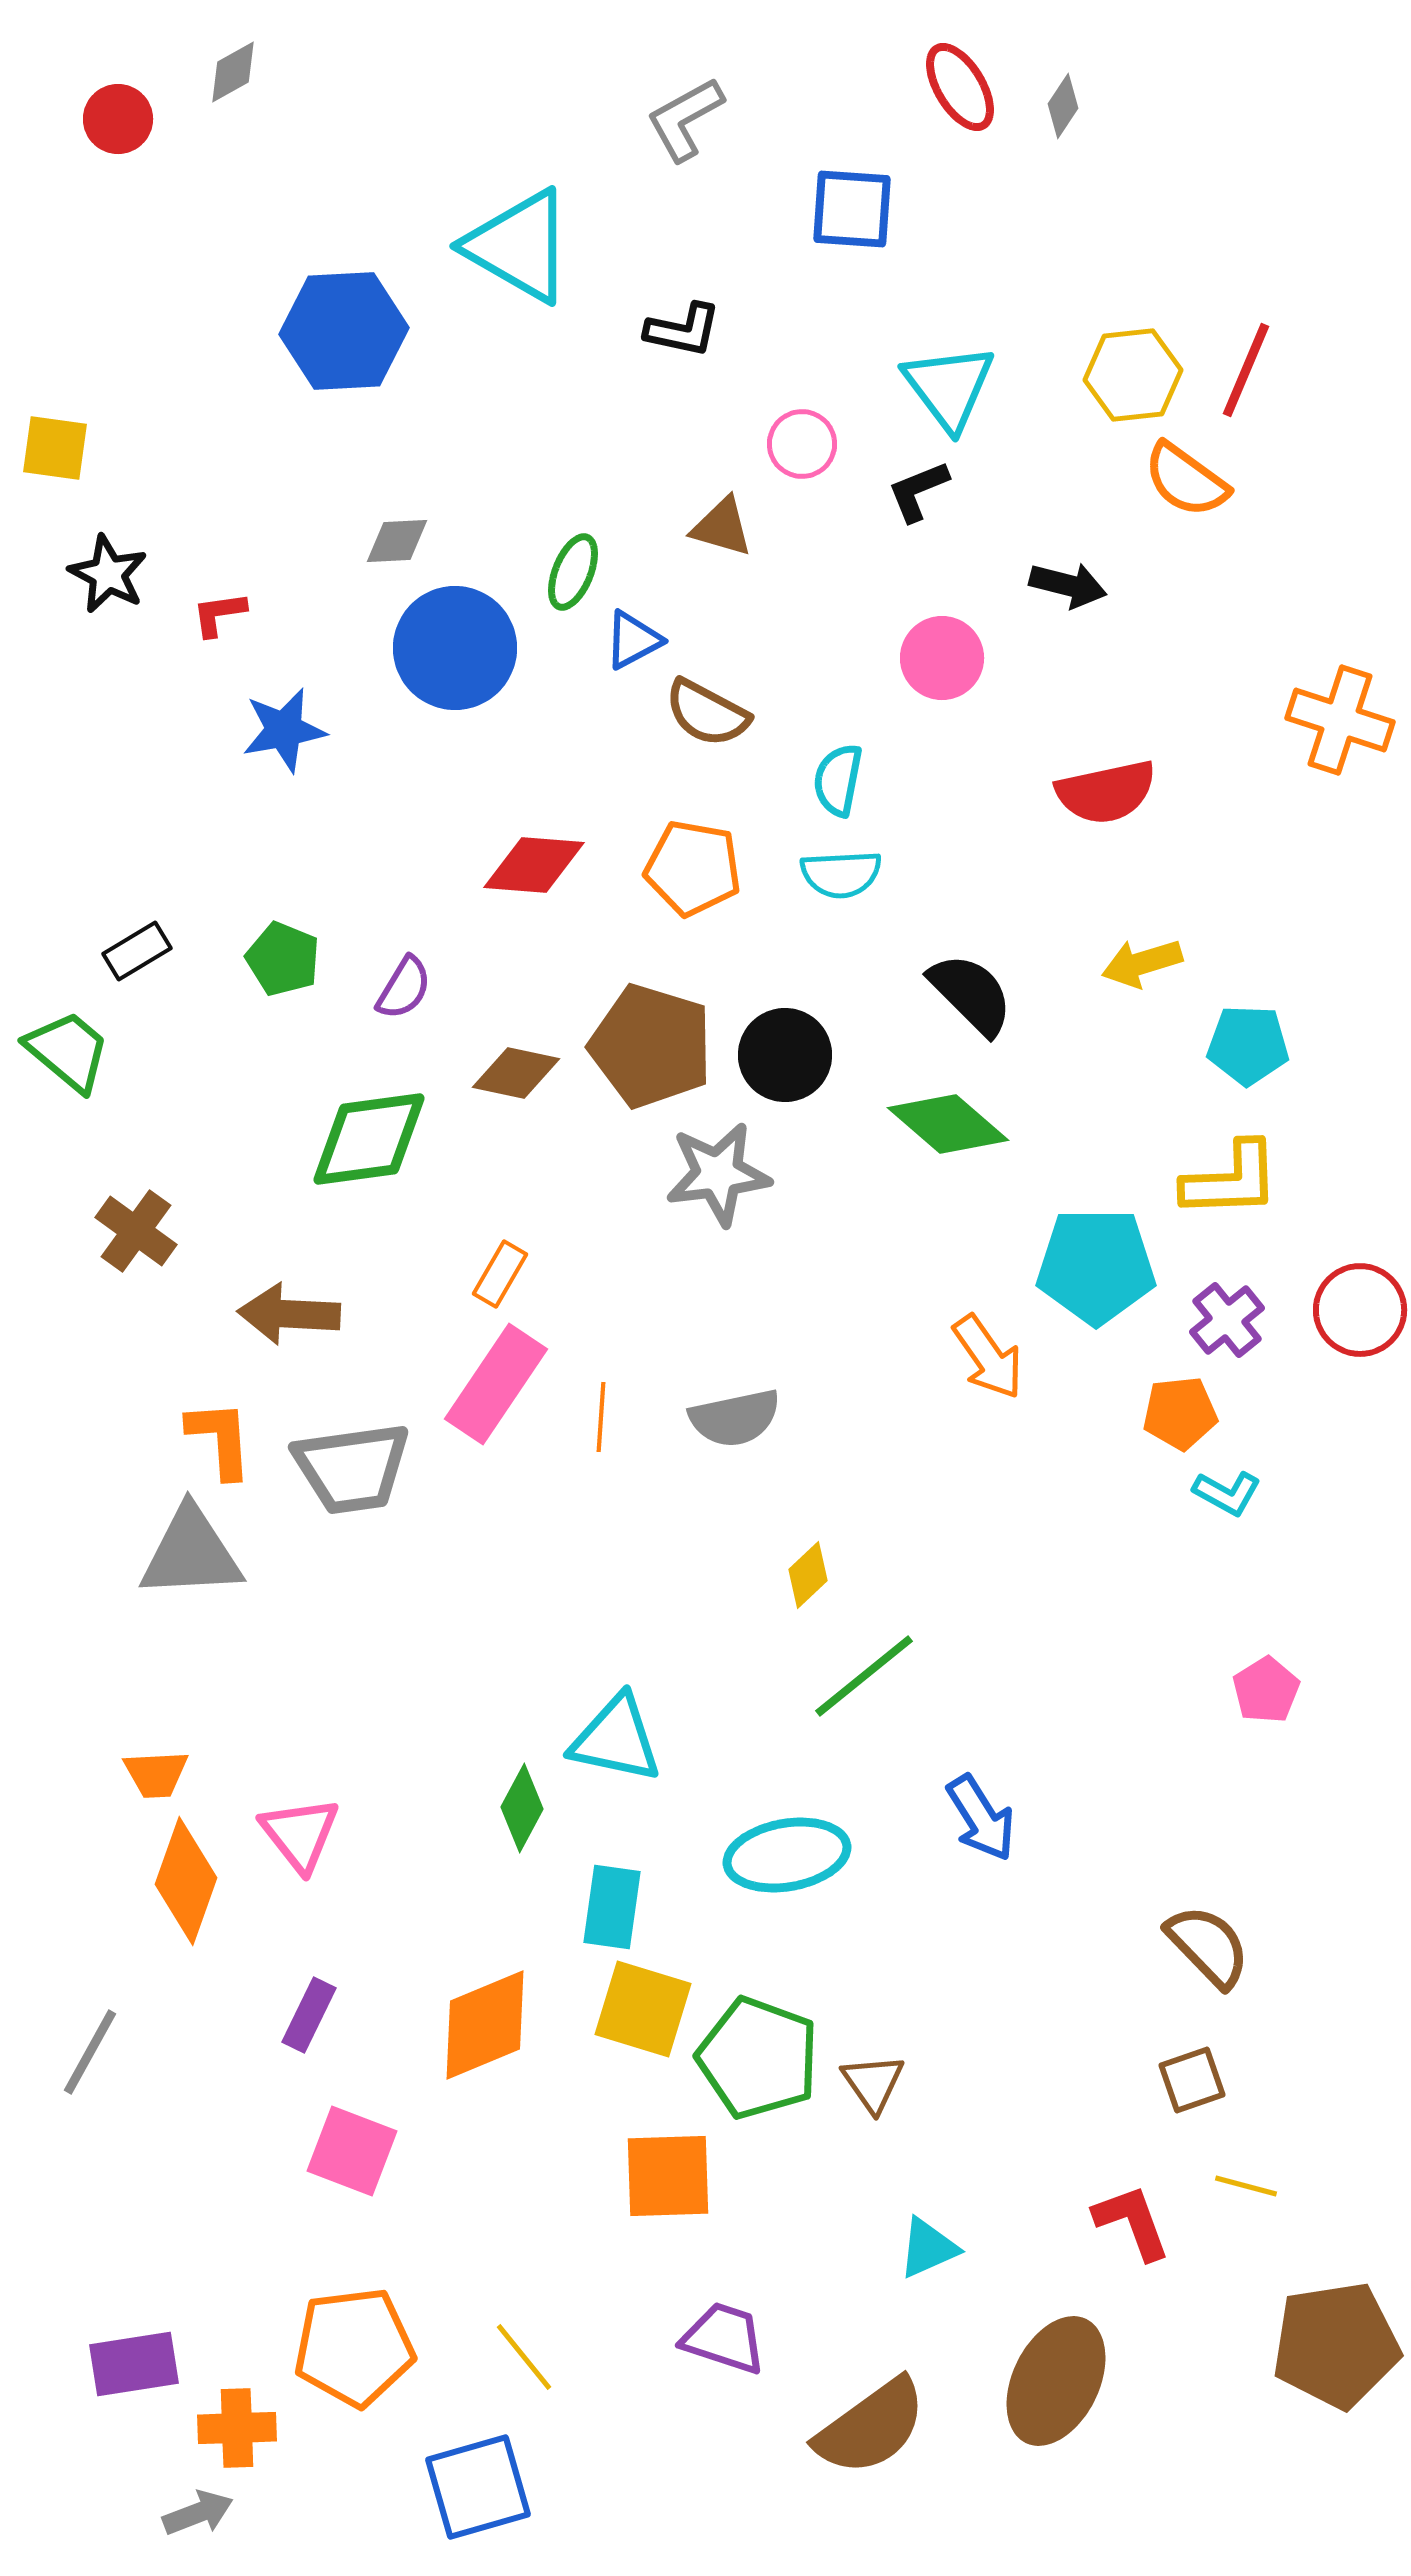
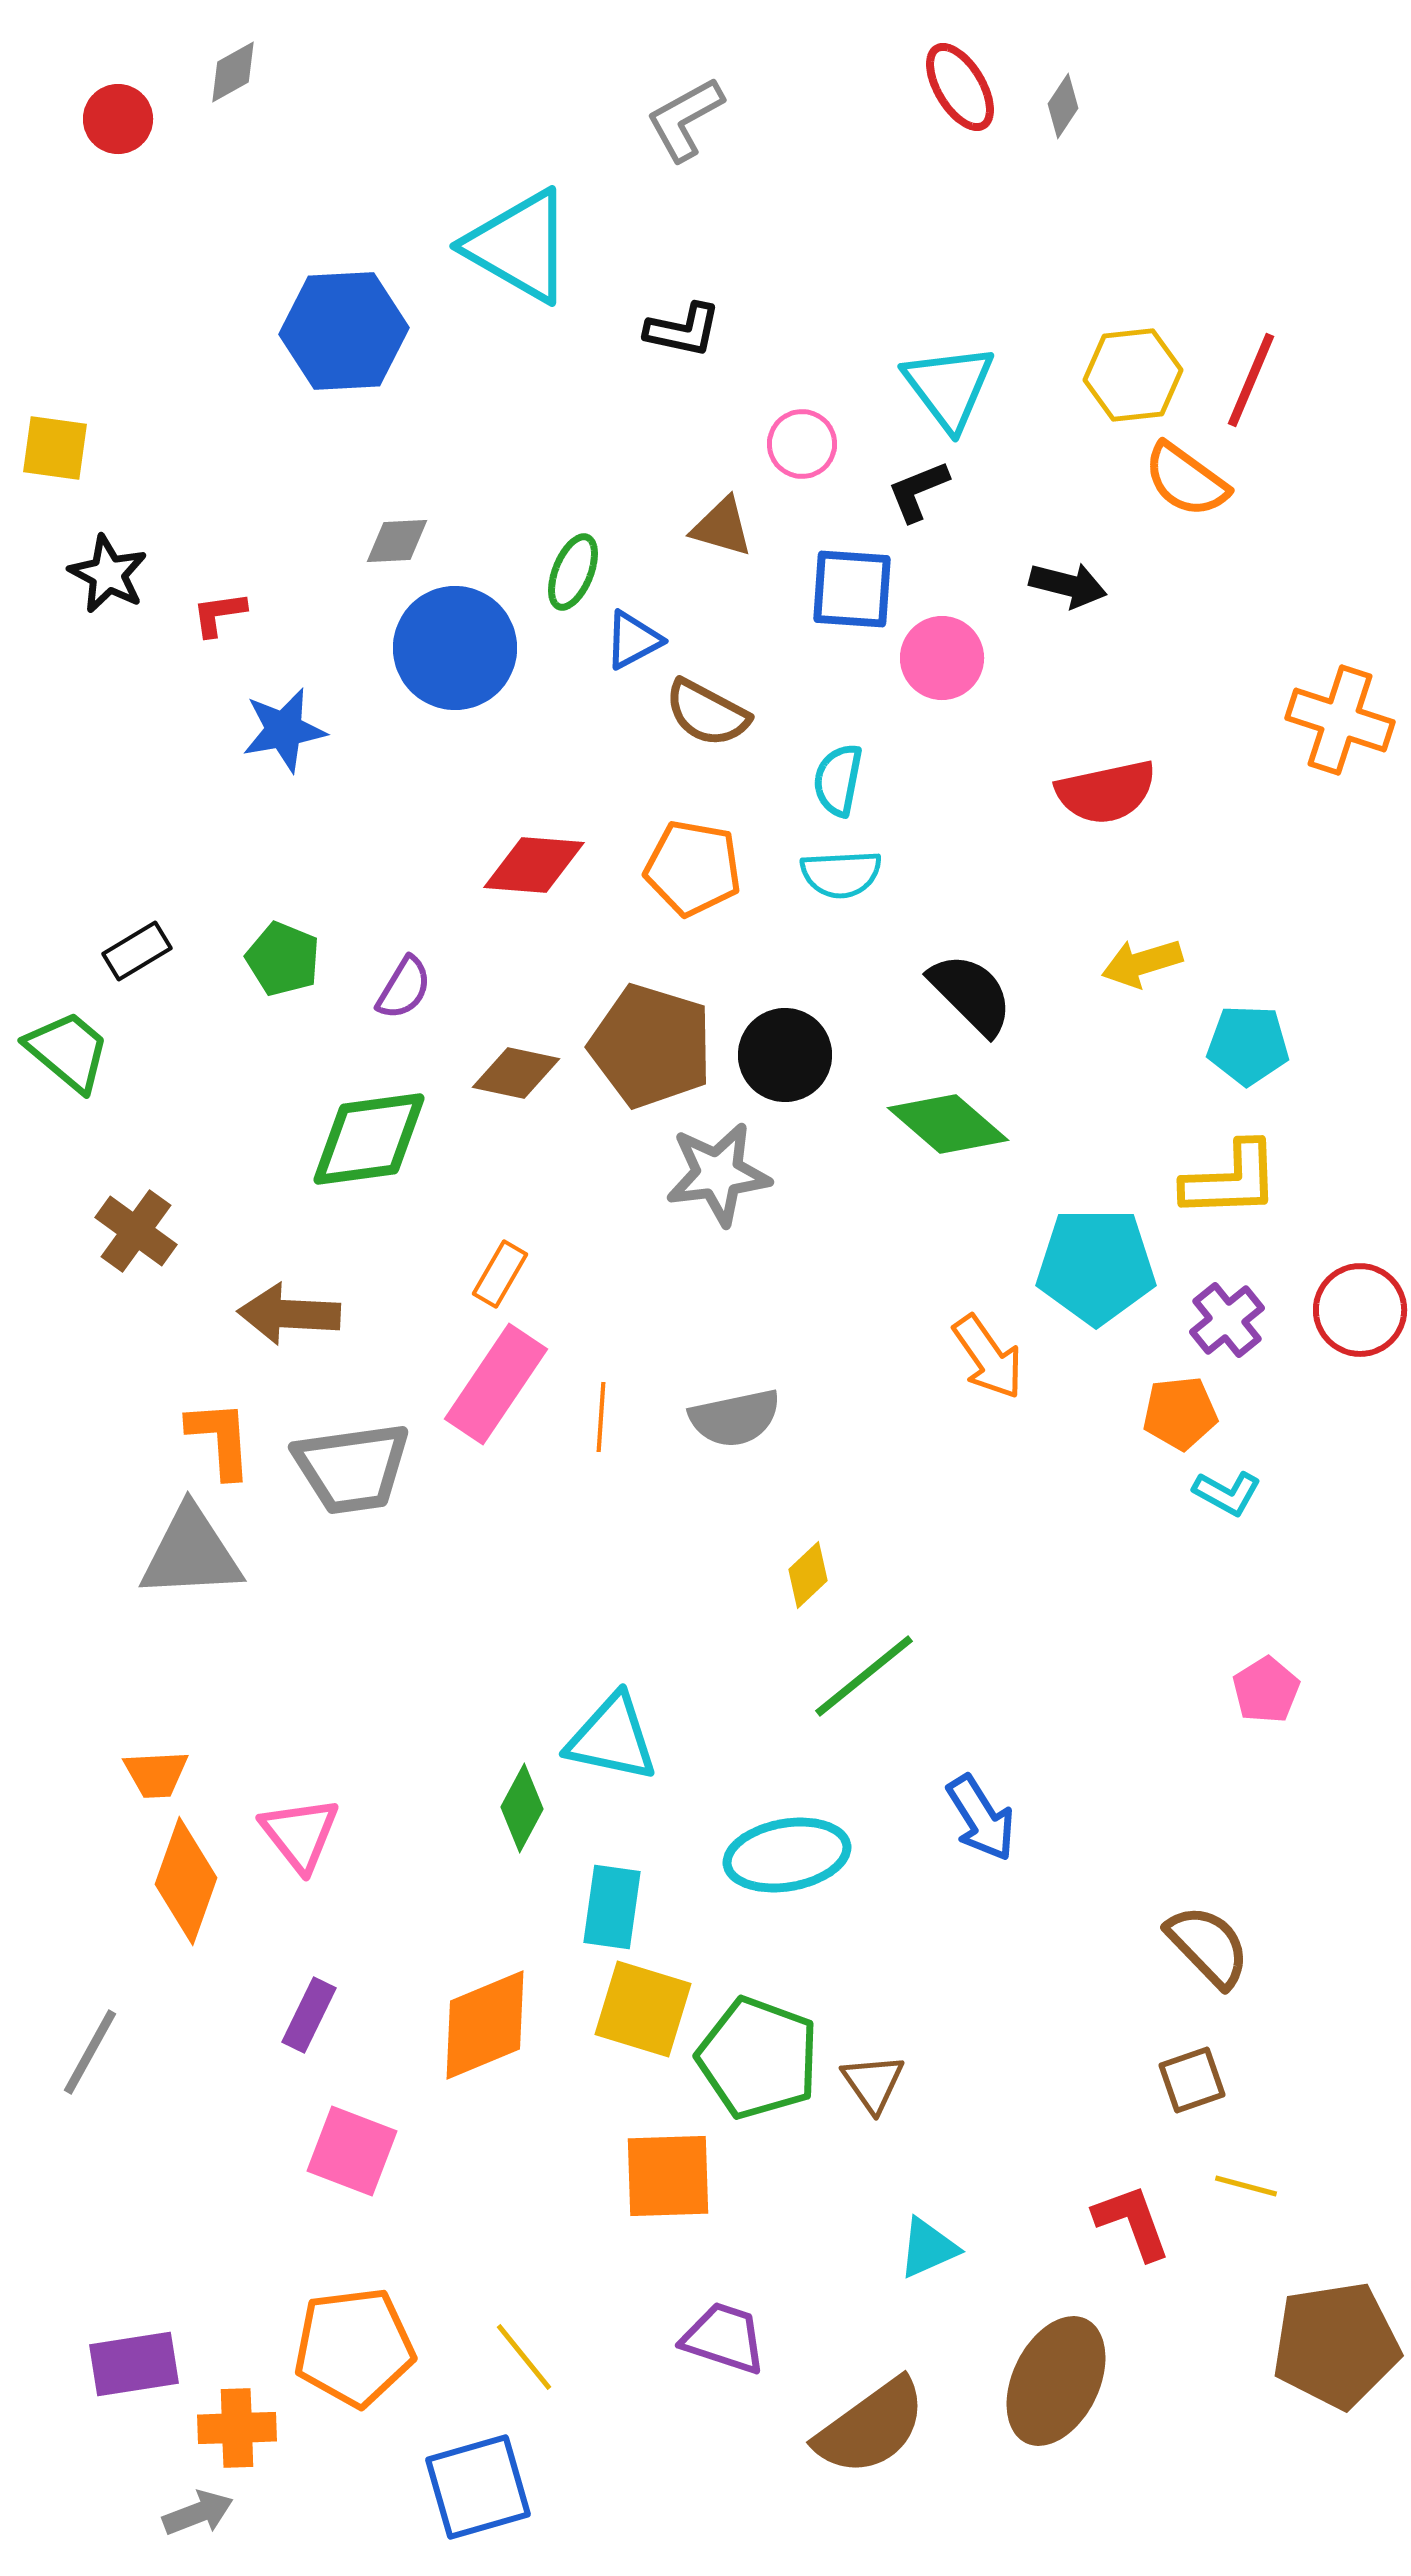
blue square at (852, 209): moved 380 px down
red line at (1246, 370): moved 5 px right, 10 px down
cyan triangle at (616, 1739): moved 4 px left, 1 px up
